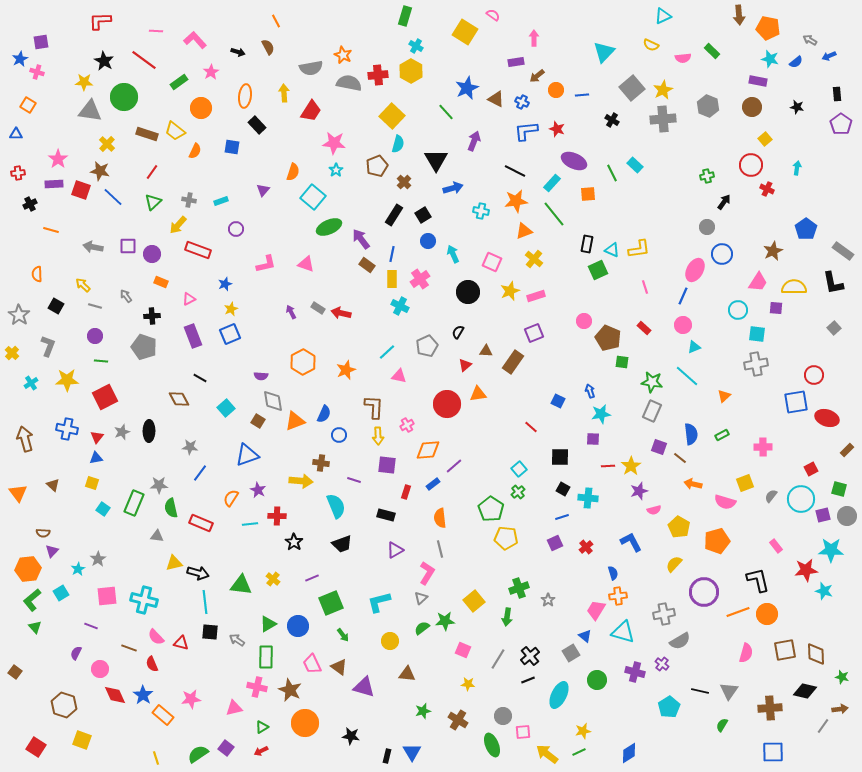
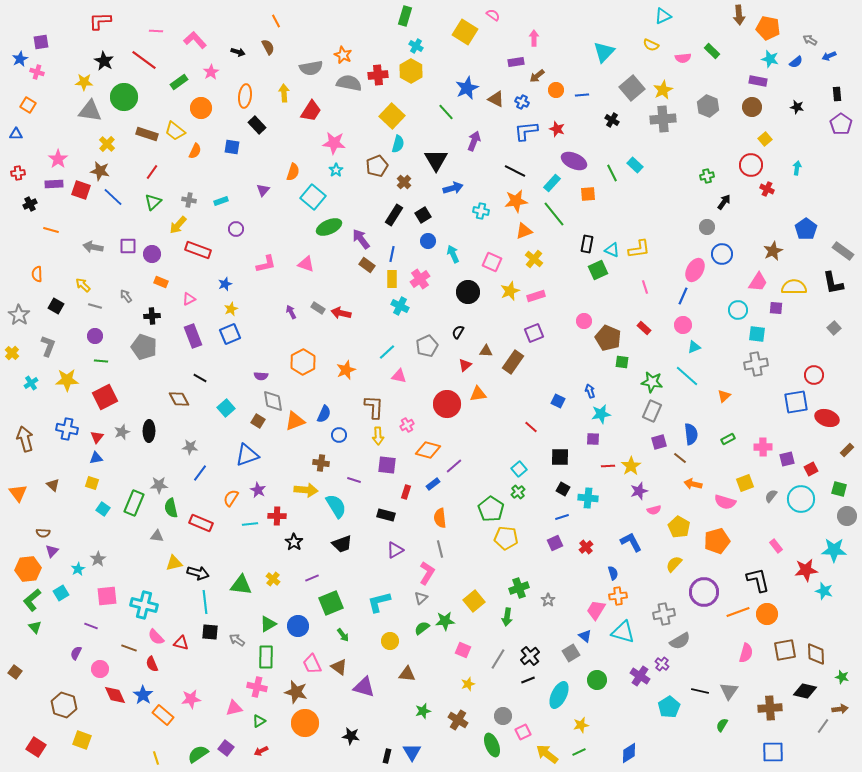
green rectangle at (722, 435): moved 6 px right, 4 px down
purple square at (659, 447): moved 5 px up; rotated 35 degrees counterclockwise
orange diamond at (428, 450): rotated 20 degrees clockwise
yellow arrow at (301, 481): moved 5 px right, 9 px down
cyan semicircle at (336, 506): rotated 10 degrees counterclockwise
purple square at (823, 515): moved 36 px left, 56 px up
cyan star at (831, 550): moved 3 px right
cyan cross at (144, 600): moved 5 px down
purple cross at (635, 672): moved 5 px right, 4 px down; rotated 18 degrees clockwise
yellow star at (468, 684): rotated 24 degrees counterclockwise
brown star at (290, 690): moved 6 px right, 2 px down; rotated 10 degrees counterclockwise
green triangle at (262, 727): moved 3 px left, 6 px up
yellow star at (583, 731): moved 2 px left, 6 px up
pink square at (523, 732): rotated 21 degrees counterclockwise
